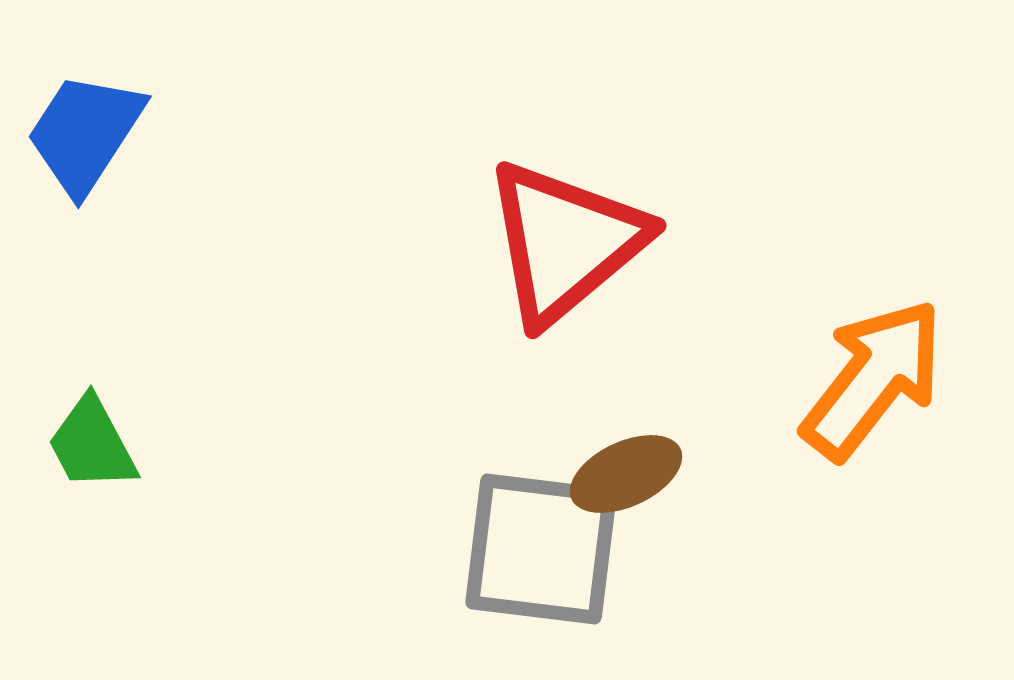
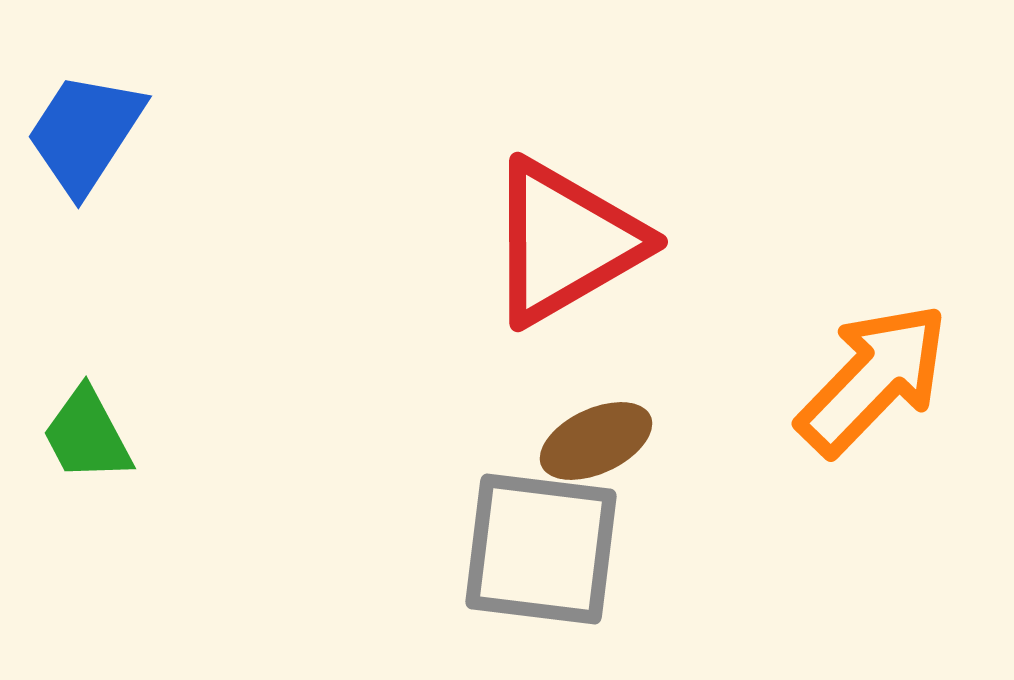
red triangle: rotated 10 degrees clockwise
orange arrow: rotated 6 degrees clockwise
green trapezoid: moved 5 px left, 9 px up
brown ellipse: moved 30 px left, 33 px up
